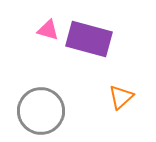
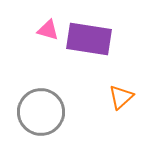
purple rectangle: rotated 6 degrees counterclockwise
gray circle: moved 1 px down
